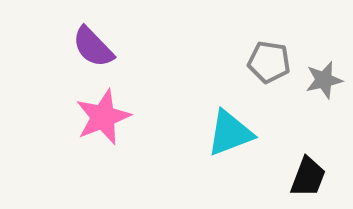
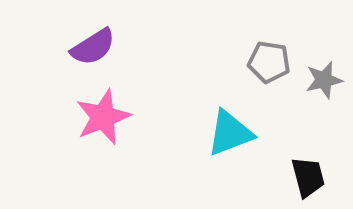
purple semicircle: rotated 78 degrees counterclockwise
black trapezoid: rotated 36 degrees counterclockwise
